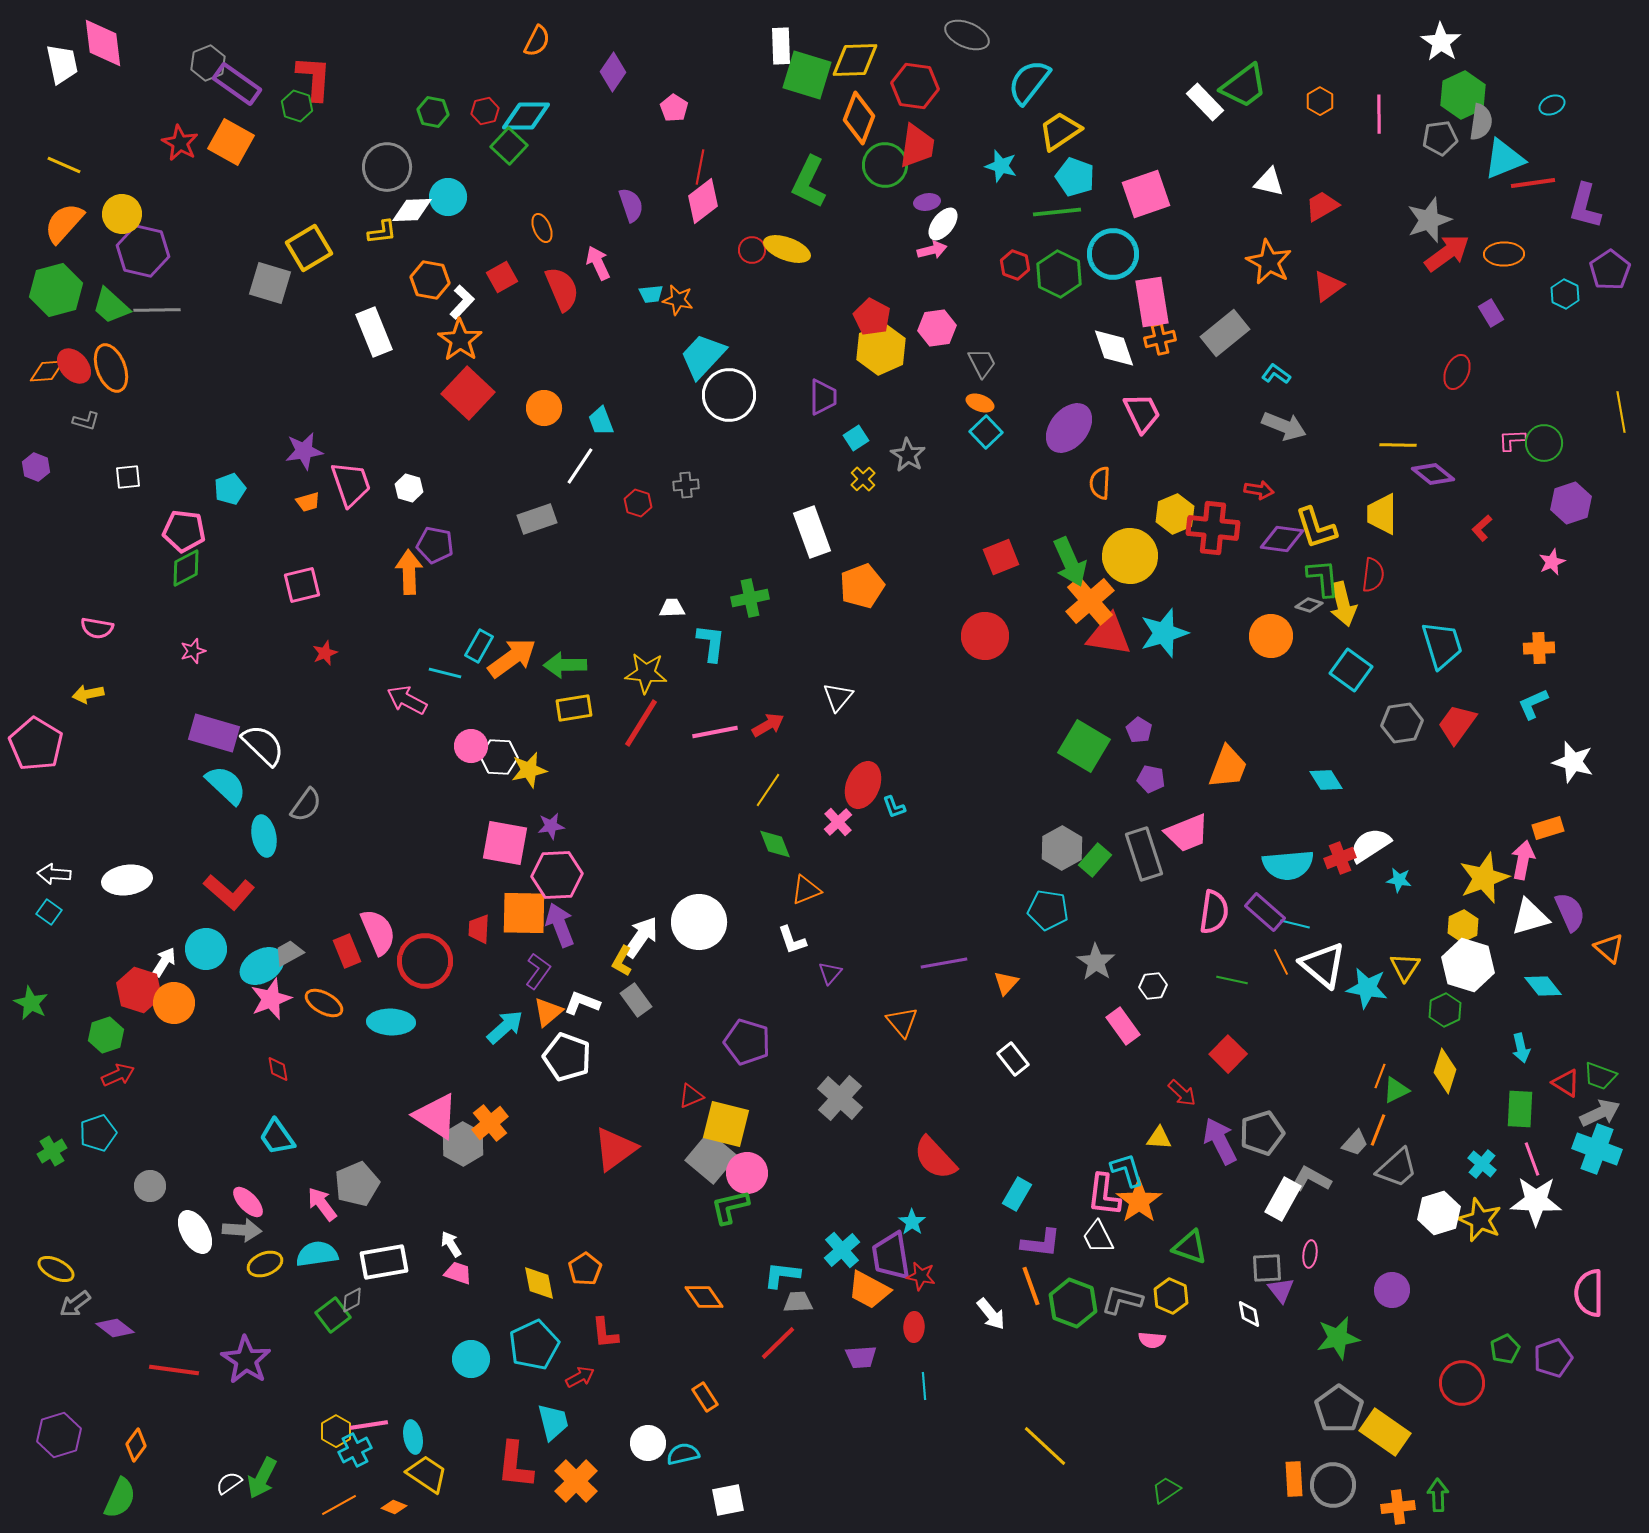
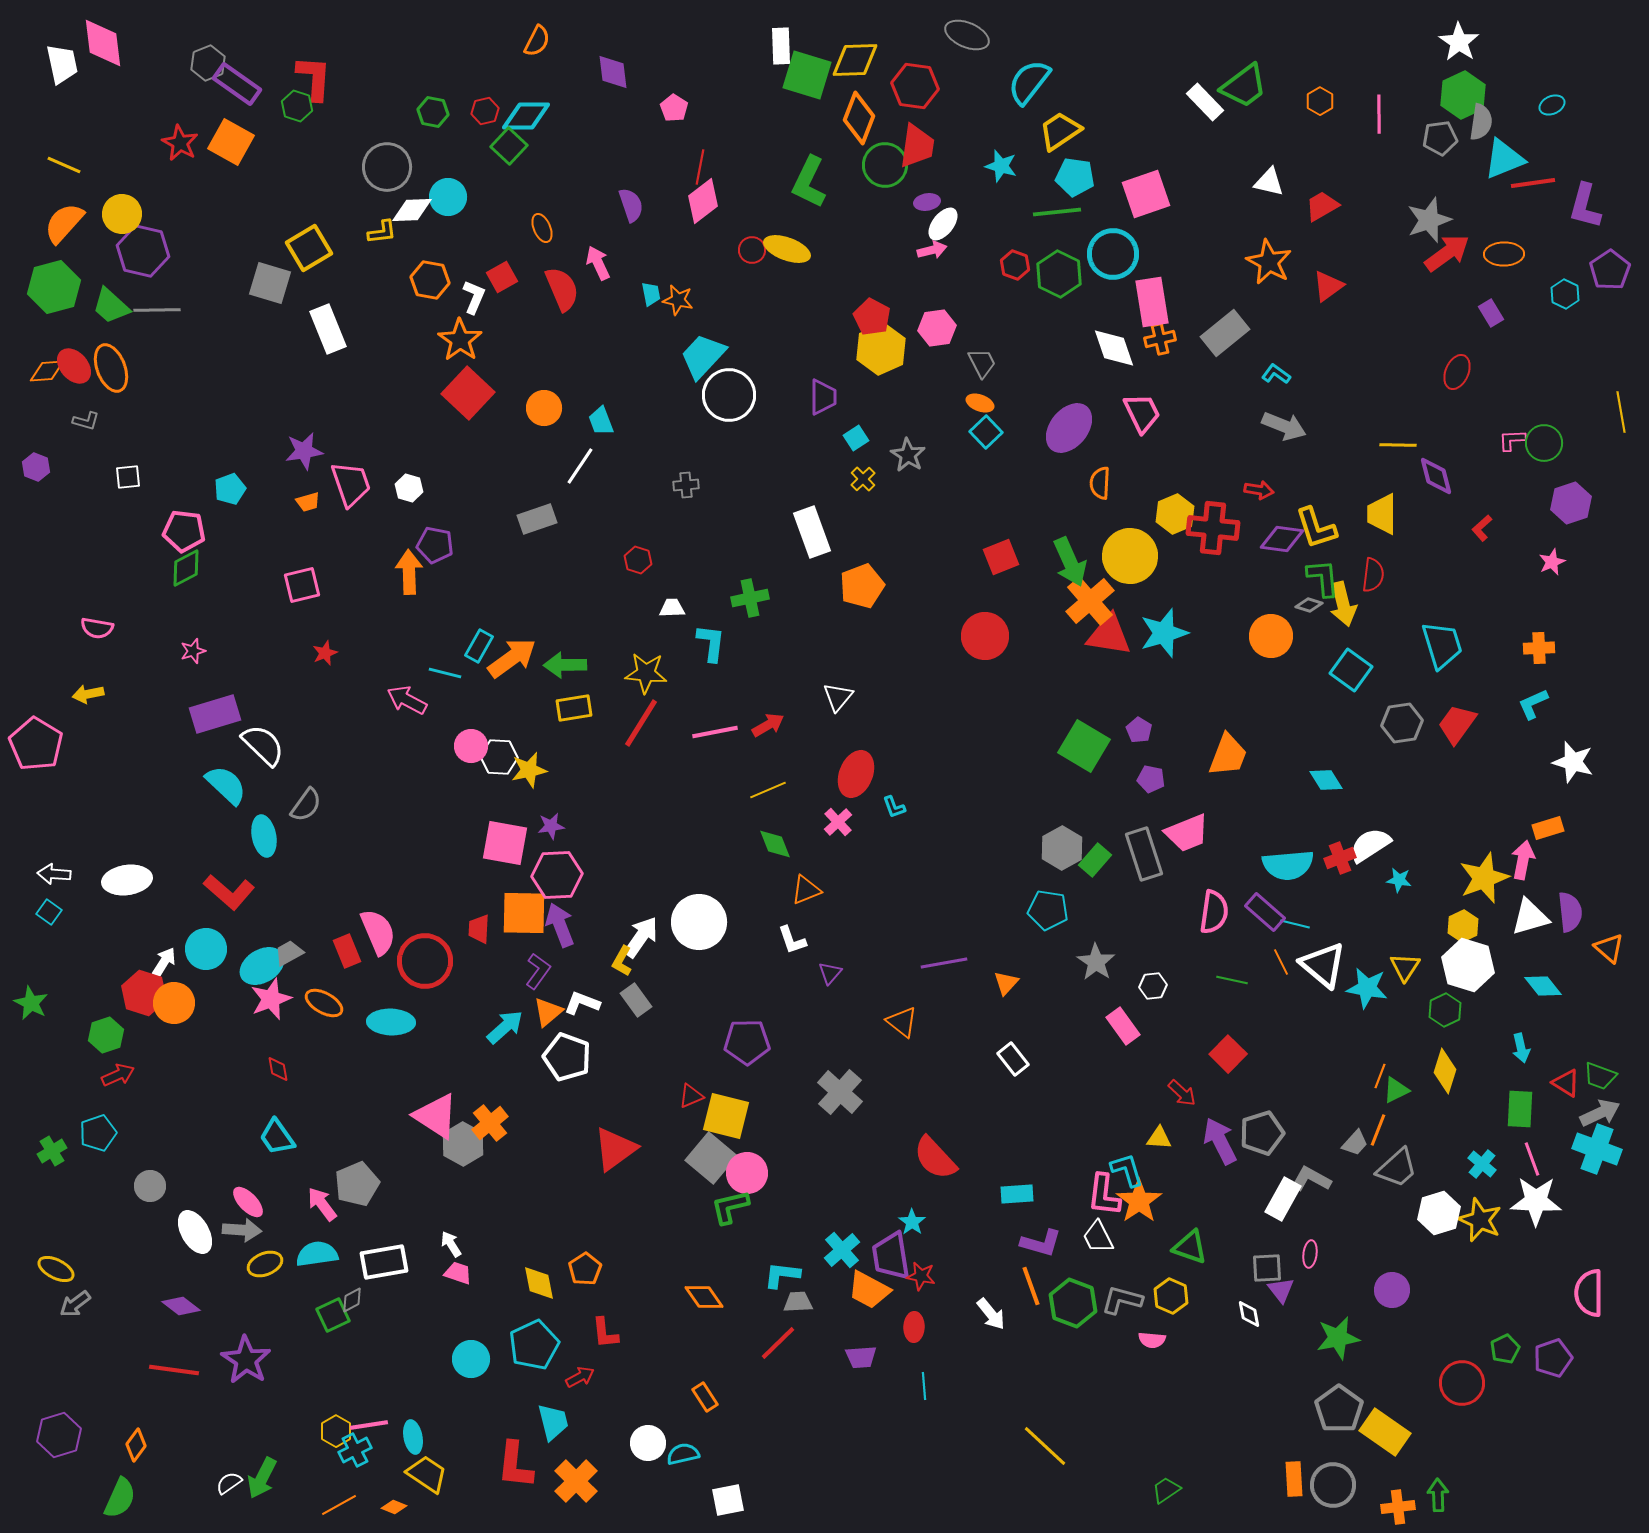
white star at (1441, 42): moved 18 px right
purple diamond at (613, 72): rotated 42 degrees counterclockwise
cyan pentagon at (1075, 177): rotated 12 degrees counterclockwise
green hexagon at (56, 290): moved 2 px left, 3 px up
cyan trapezoid at (651, 294): rotated 95 degrees counterclockwise
white L-shape at (462, 302): moved 12 px right, 5 px up; rotated 20 degrees counterclockwise
white rectangle at (374, 332): moved 46 px left, 3 px up
purple diamond at (1433, 474): moved 3 px right, 2 px down; rotated 36 degrees clockwise
red hexagon at (638, 503): moved 57 px down
purple rectangle at (214, 733): moved 1 px right, 19 px up; rotated 33 degrees counterclockwise
orange trapezoid at (1228, 767): moved 12 px up
red ellipse at (863, 785): moved 7 px left, 11 px up
yellow line at (768, 790): rotated 33 degrees clockwise
purple semicircle at (1570, 912): rotated 18 degrees clockwise
red hexagon at (139, 990): moved 5 px right, 3 px down
orange triangle at (902, 1022): rotated 12 degrees counterclockwise
purple pentagon at (747, 1042): rotated 18 degrees counterclockwise
gray cross at (840, 1098): moved 6 px up
yellow square at (726, 1124): moved 8 px up
cyan rectangle at (1017, 1194): rotated 56 degrees clockwise
purple L-shape at (1041, 1243): rotated 9 degrees clockwise
green square at (333, 1315): rotated 12 degrees clockwise
purple diamond at (115, 1328): moved 66 px right, 22 px up
